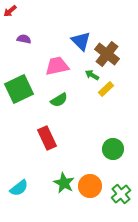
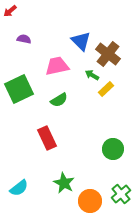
brown cross: moved 1 px right
orange circle: moved 15 px down
